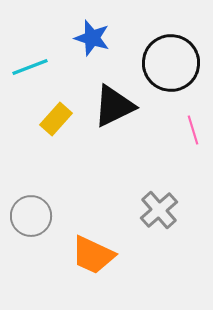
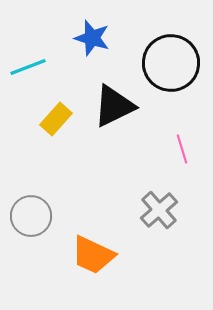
cyan line: moved 2 px left
pink line: moved 11 px left, 19 px down
